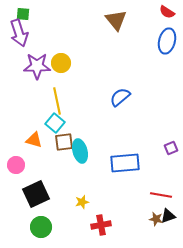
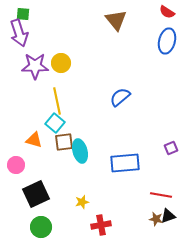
purple star: moved 2 px left
